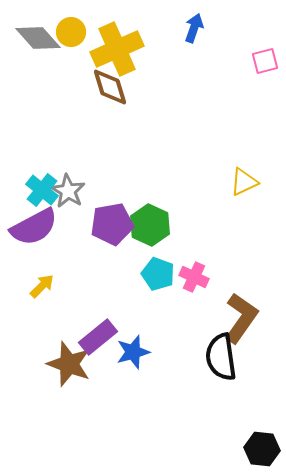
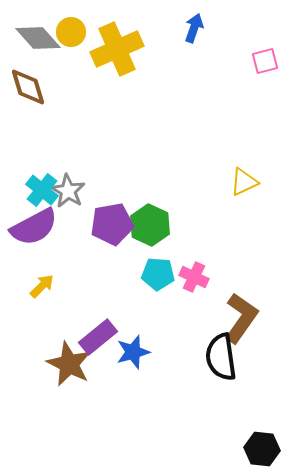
brown diamond: moved 82 px left
cyan pentagon: rotated 16 degrees counterclockwise
brown star: rotated 6 degrees clockwise
